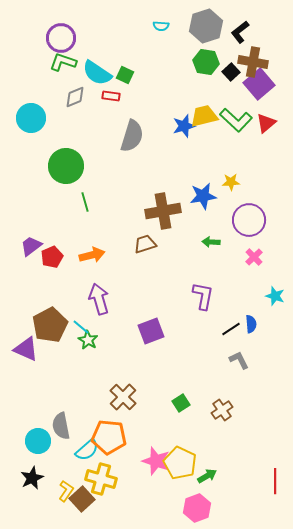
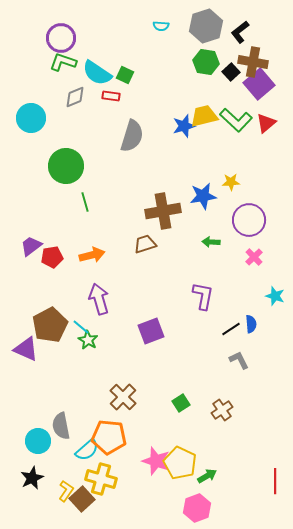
red pentagon at (52, 257): rotated 15 degrees clockwise
